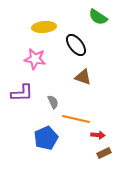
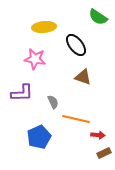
blue pentagon: moved 7 px left, 1 px up
